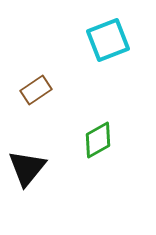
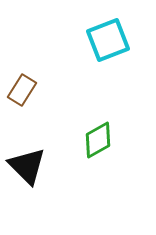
brown rectangle: moved 14 px left; rotated 24 degrees counterclockwise
black triangle: moved 2 px up; rotated 24 degrees counterclockwise
